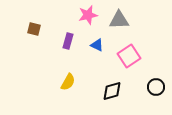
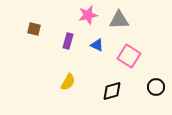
pink square: rotated 25 degrees counterclockwise
